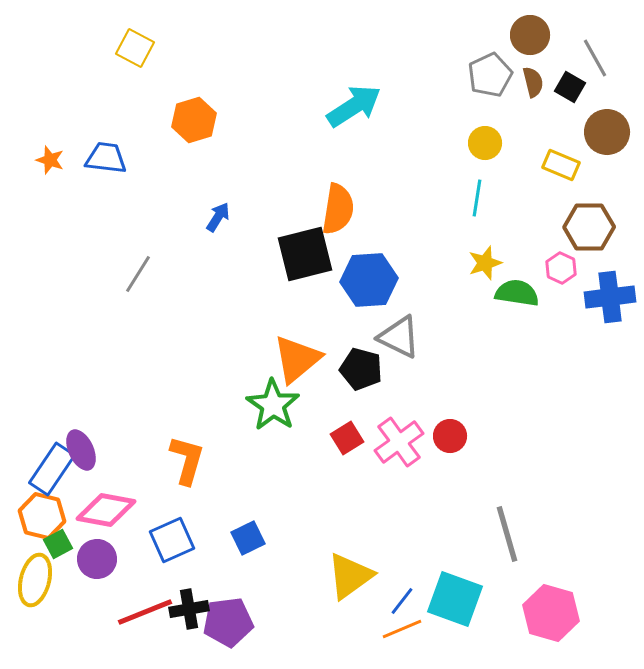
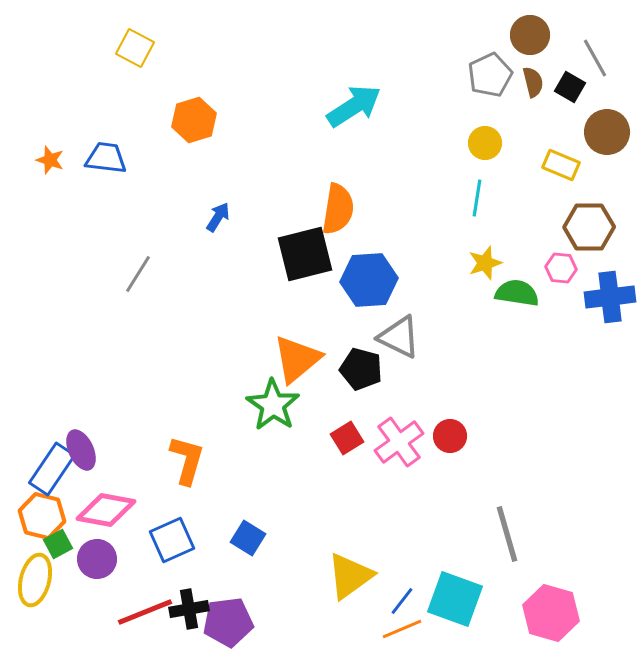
pink hexagon at (561, 268): rotated 20 degrees counterclockwise
blue square at (248, 538): rotated 32 degrees counterclockwise
